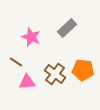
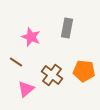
gray rectangle: rotated 36 degrees counterclockwise
orange pentagon: moved 1 px right, 1 px down
brown cross: moved 3 px left, 1 px down
pink triangle: moved 1 px left, 7 px down; rotated 36 degrees counterclockwise
